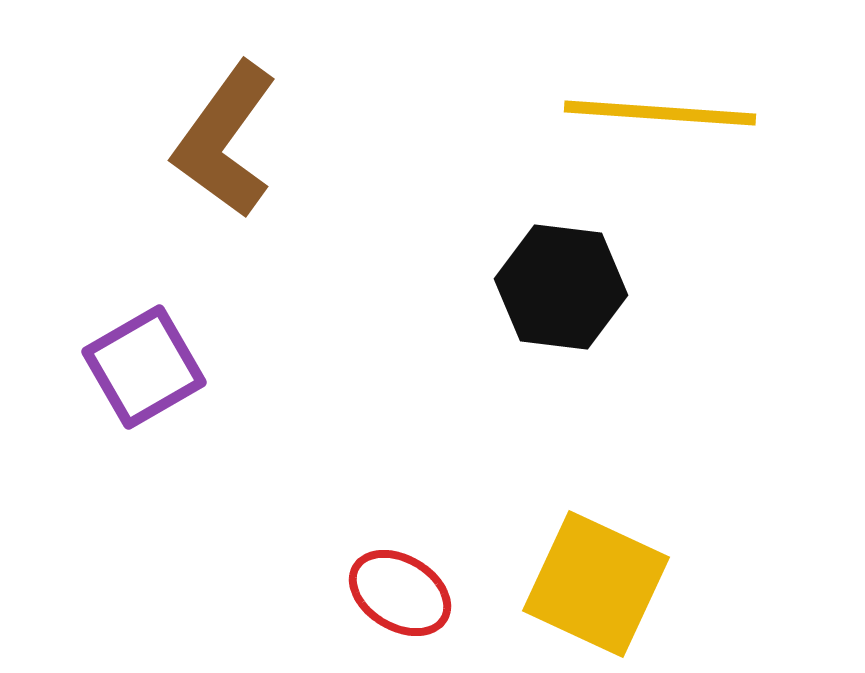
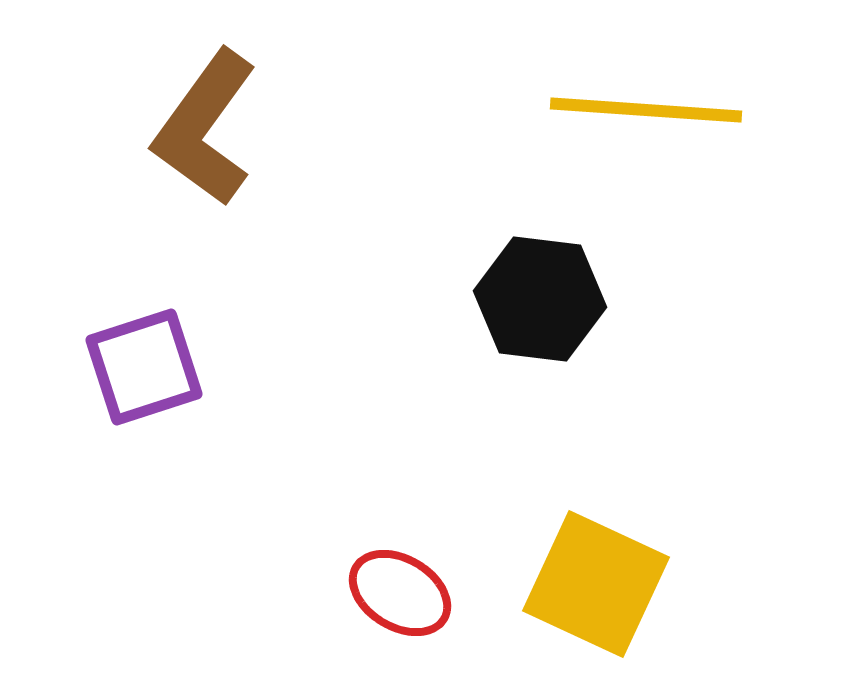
yellow line: moved 14 px left, 3 px up
brown L-shape: moved 20 px left, 12 px up
black hexagon: moved 21 px left, 12 px down
purple square: rotated 12 degrees clockwise
